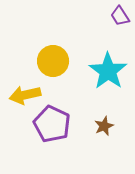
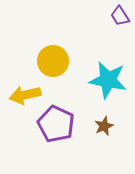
cyan star: moved 9 px down; rotated 24 degrees counterclockwise
purple pentagon: moved 4 px right
